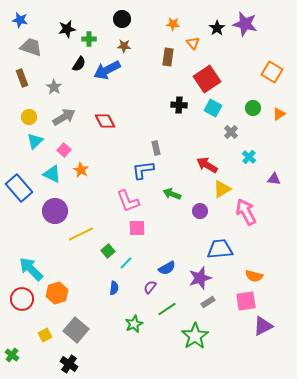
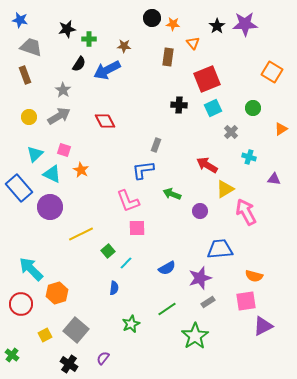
black circle at (122, 19): moved 30 px right, 1 px up
purple star at (245, 24): rotated 15 degrees counterclockwise
black star at (217, 28): moved 2 px up
brown rectangle at (22, 78): moved 3 px right, 3 px up
red square at (207, 79): rotated 12 degrees clockwise
gray star at (54, 87): moved 9 px right, 3 px down
cyan square at (213, 108): rotated 36 degrees clockwise
orange triangle at (279, 114): moved 2 px right, 15 px down
gray arrow at (64, 117): moved 5 px left, 1 px up
cyan triangle at (35, 141): moved 13 px down
gray rectangle at (156, 148): moved 3 px up; rotated 32 degrees clockwise
pink square at (64, 150): rotated 24 degrees counterclockwise
cyan cross at (249, 157): rotated 24 degrees counterclockwise
yellow triangle at (222, 189): moved 3 px right
purple circle at (55, 211): moved 5 px left, 4 px up
purple semicircle at (150, 287): moved 47 px left, 71 px down
red circle at (22, 299): moved 1 px left, 5 px down
green star at (134, 324): moved 3 px left
